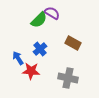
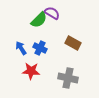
blue cross: moved 1 px up; rotated 24 degrees counterclockwise
blue arrow: moved 3 px right, 10 px up
